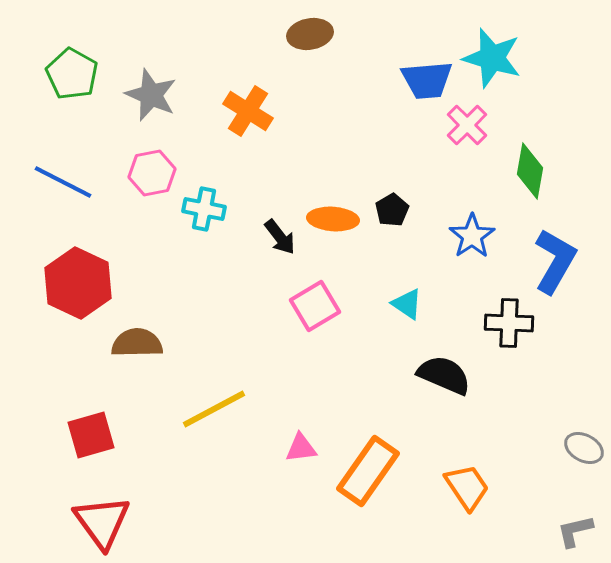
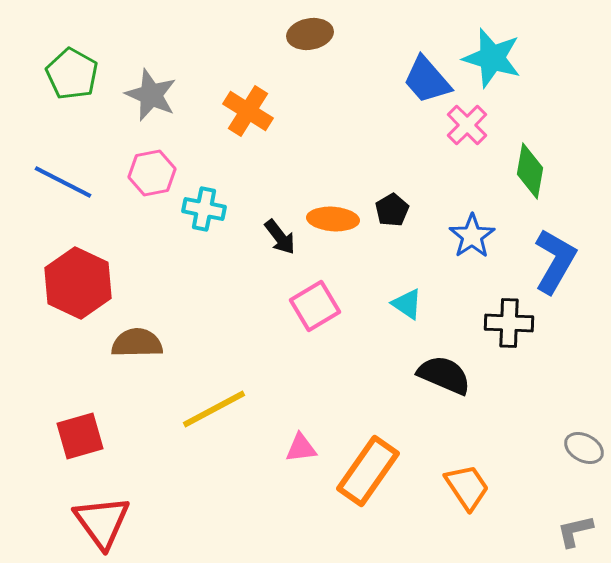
blue trapezoid: rotated 54 degrees clockwise
red square: moved 11 px left, 1 px down
